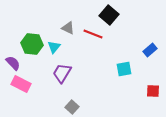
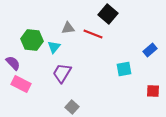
black square: moved 1 px left, 1 px up
gray triangle: rotated 32 degrees counterclockwise
green hexagon: moved 4 px up
